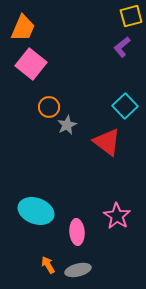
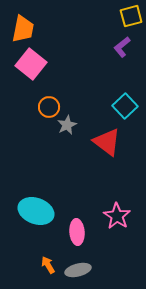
orange trapezoid: moved 1 px down; rotated 12 degrees counterclockwise
